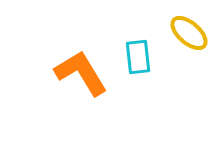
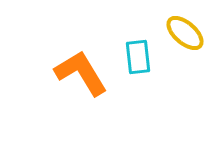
yellow ellipse: moved 4 px left
